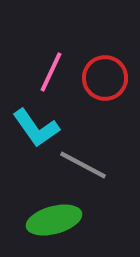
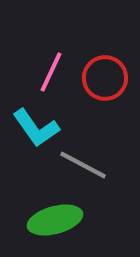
green ellipse: moved 1 px right
